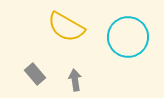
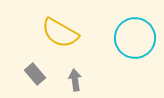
yellow semicircle: moved 6 px left, 6 px down
cyan circle: moved 7 px right, 1 px down
